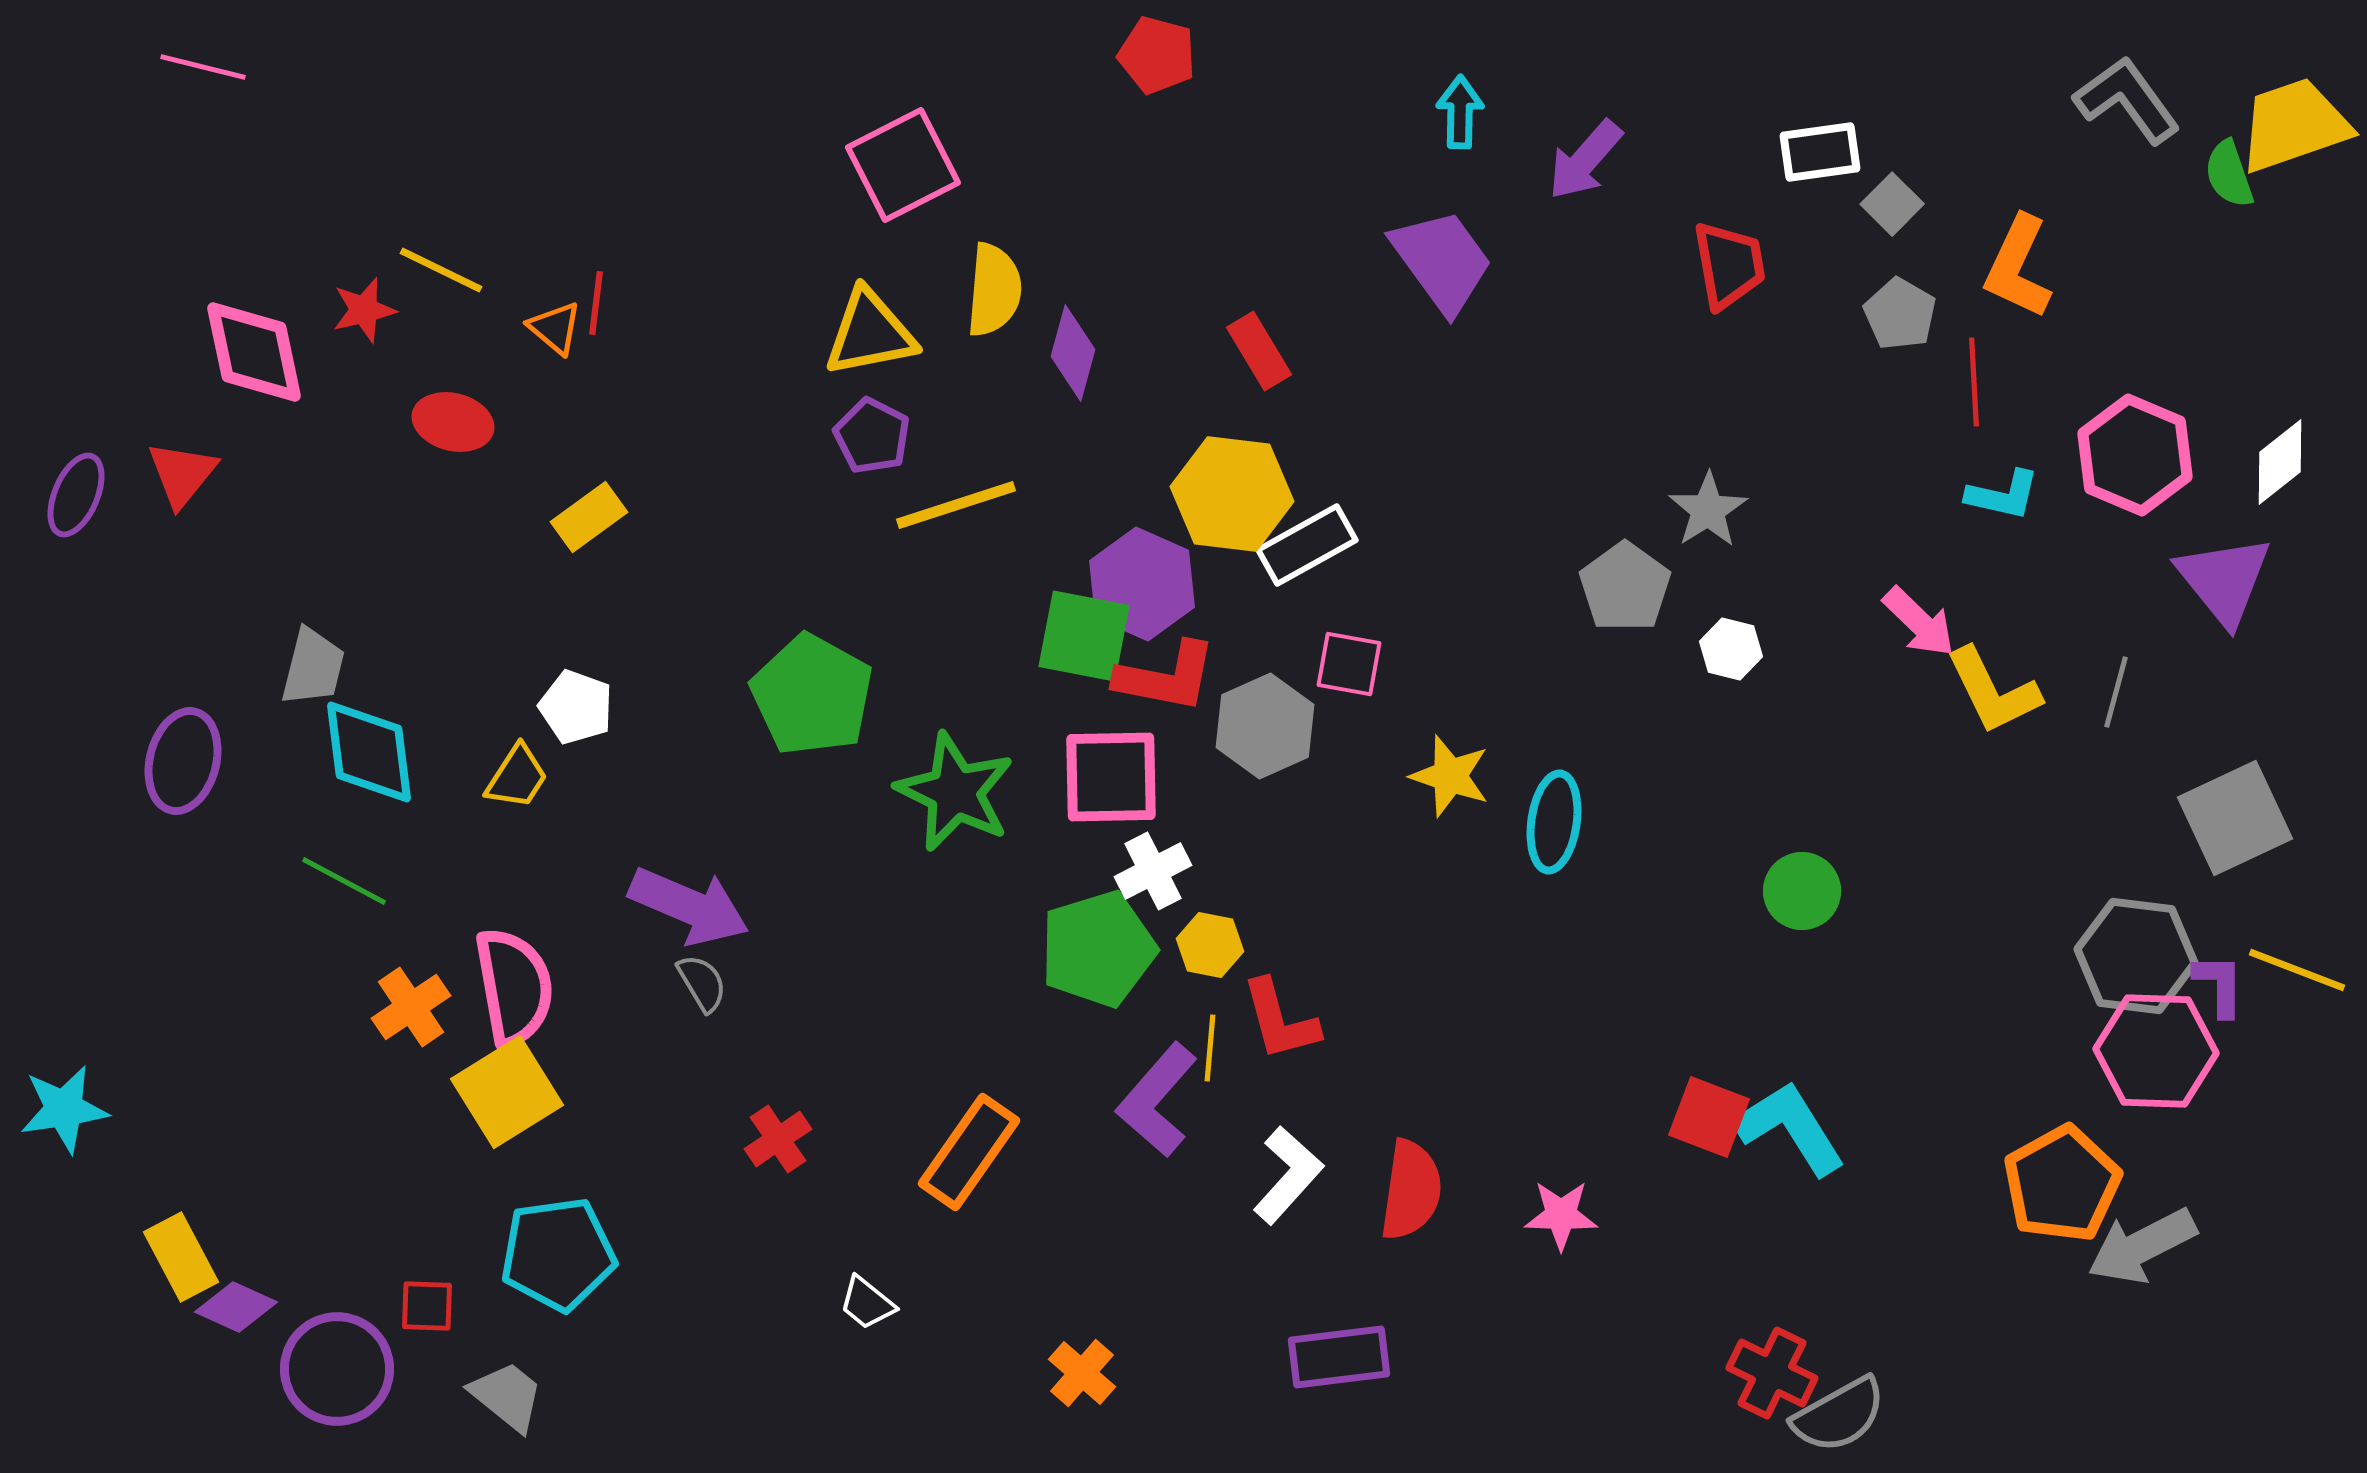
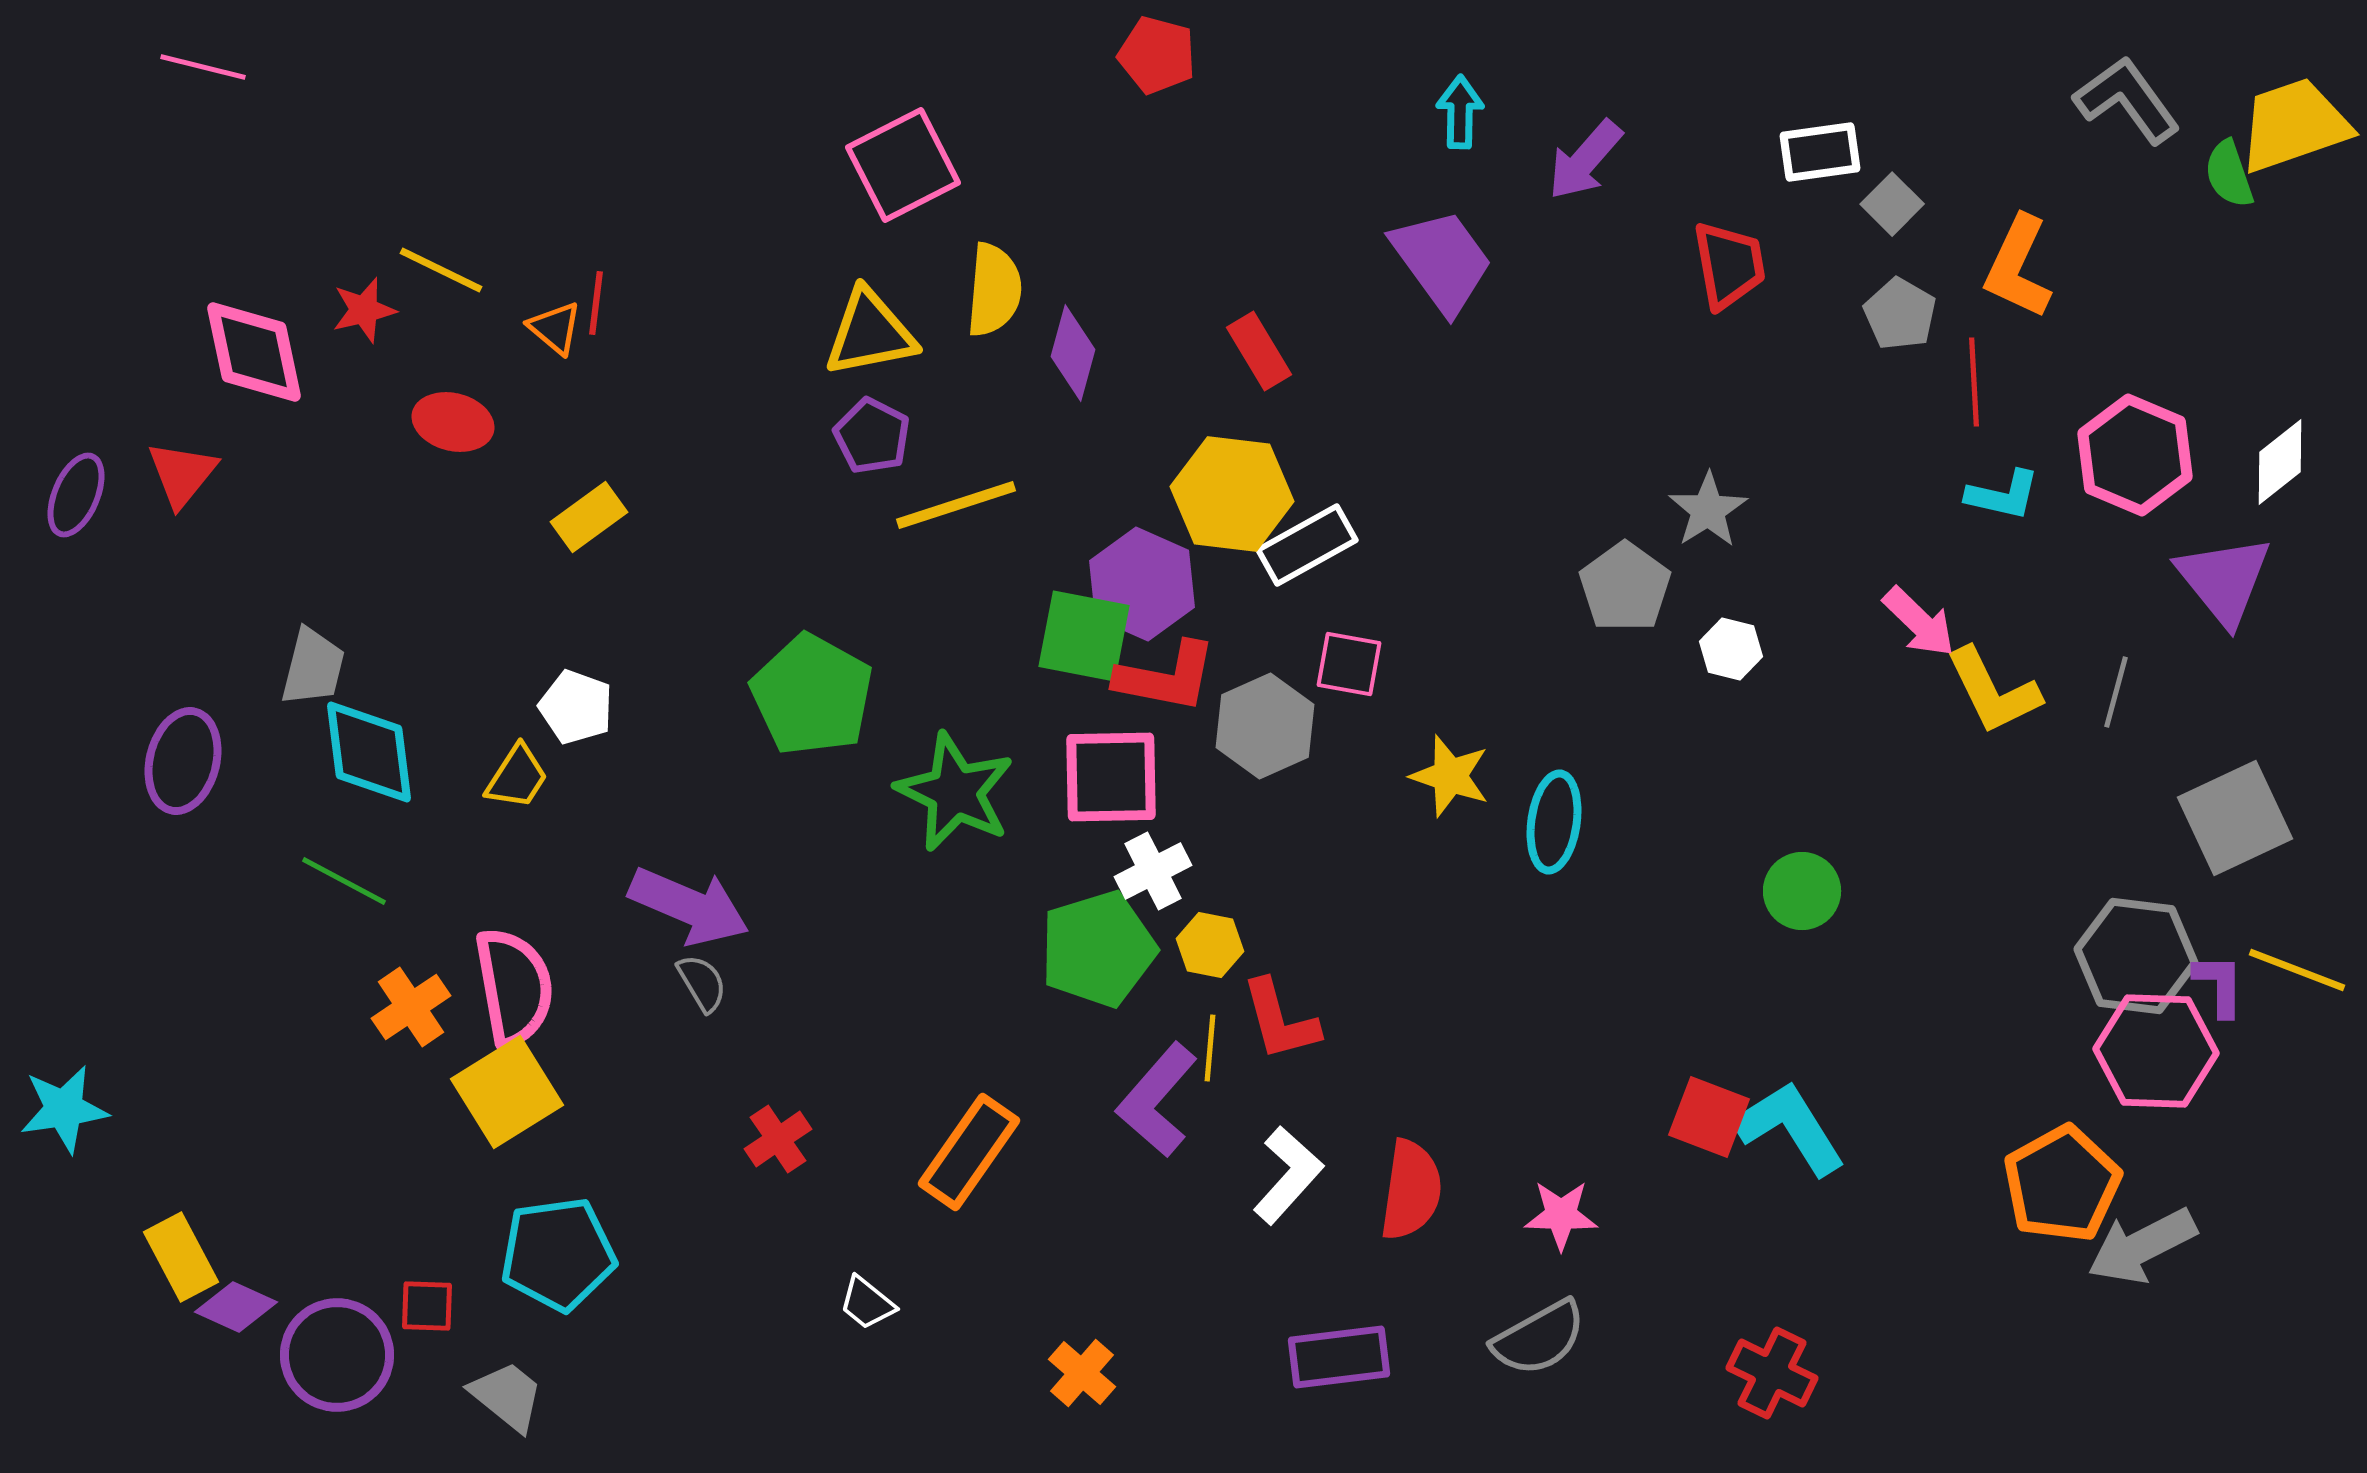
purple circle at (337, 1369): moved 14 px up
gray semicircle at (1839, 1415): moved 300 px left, 77 px up
